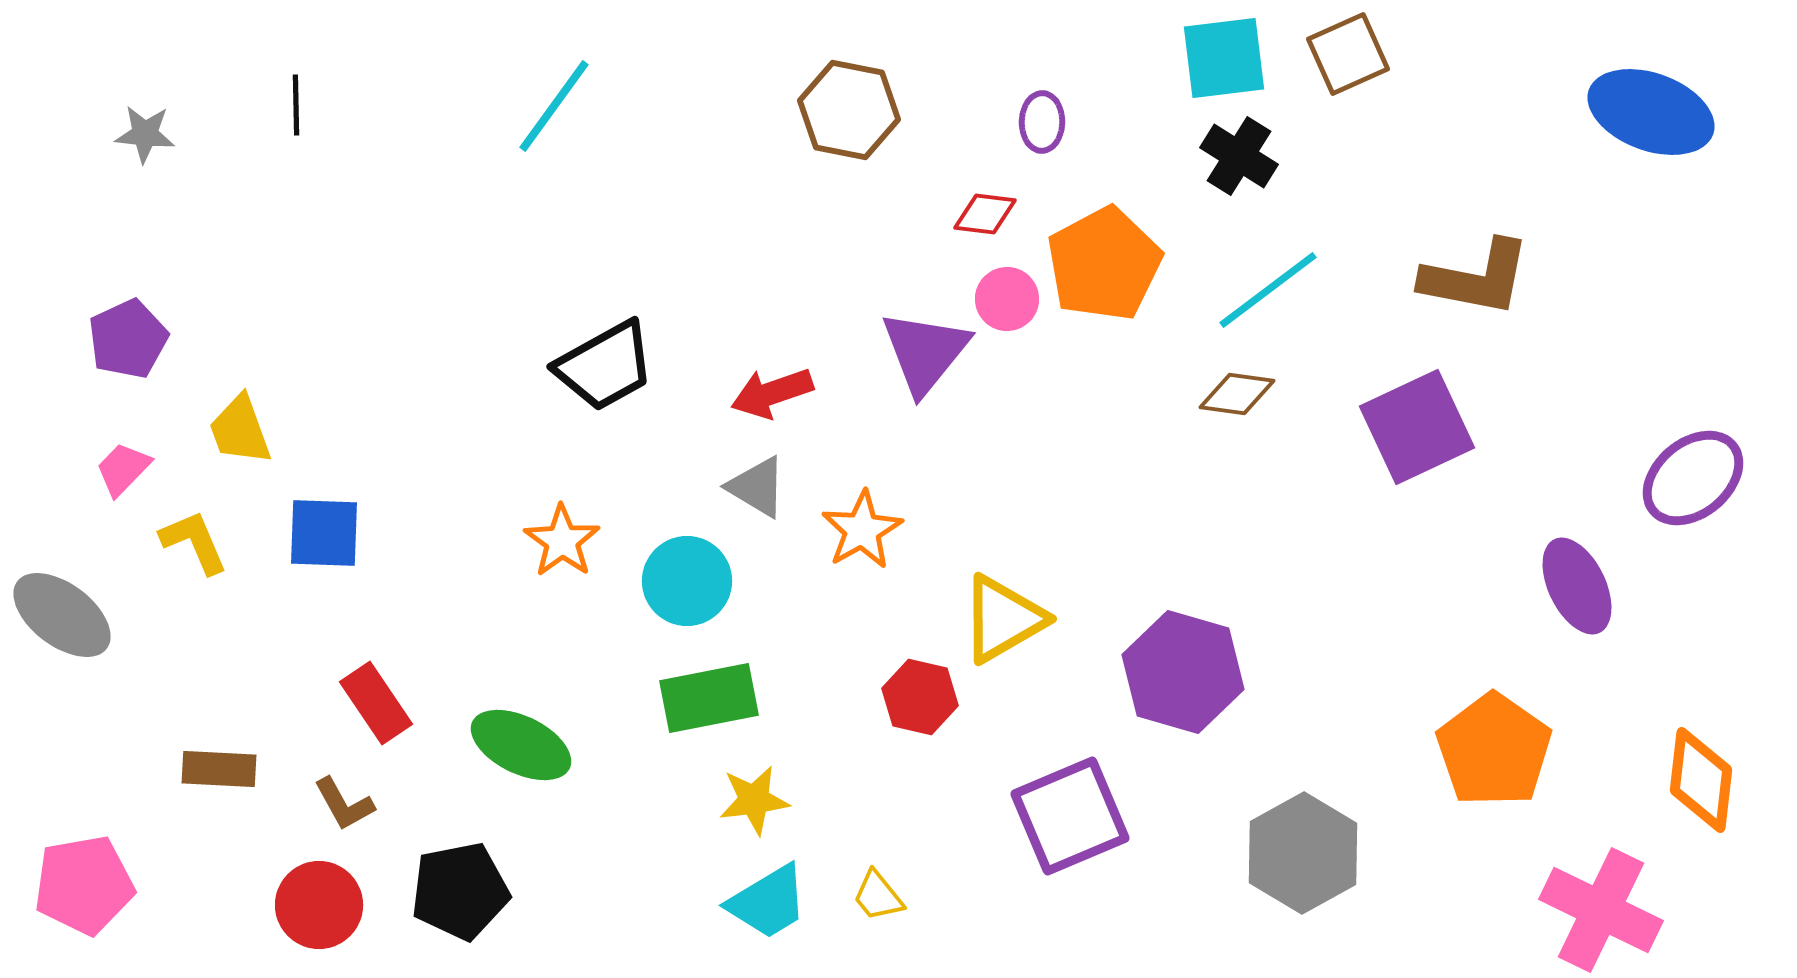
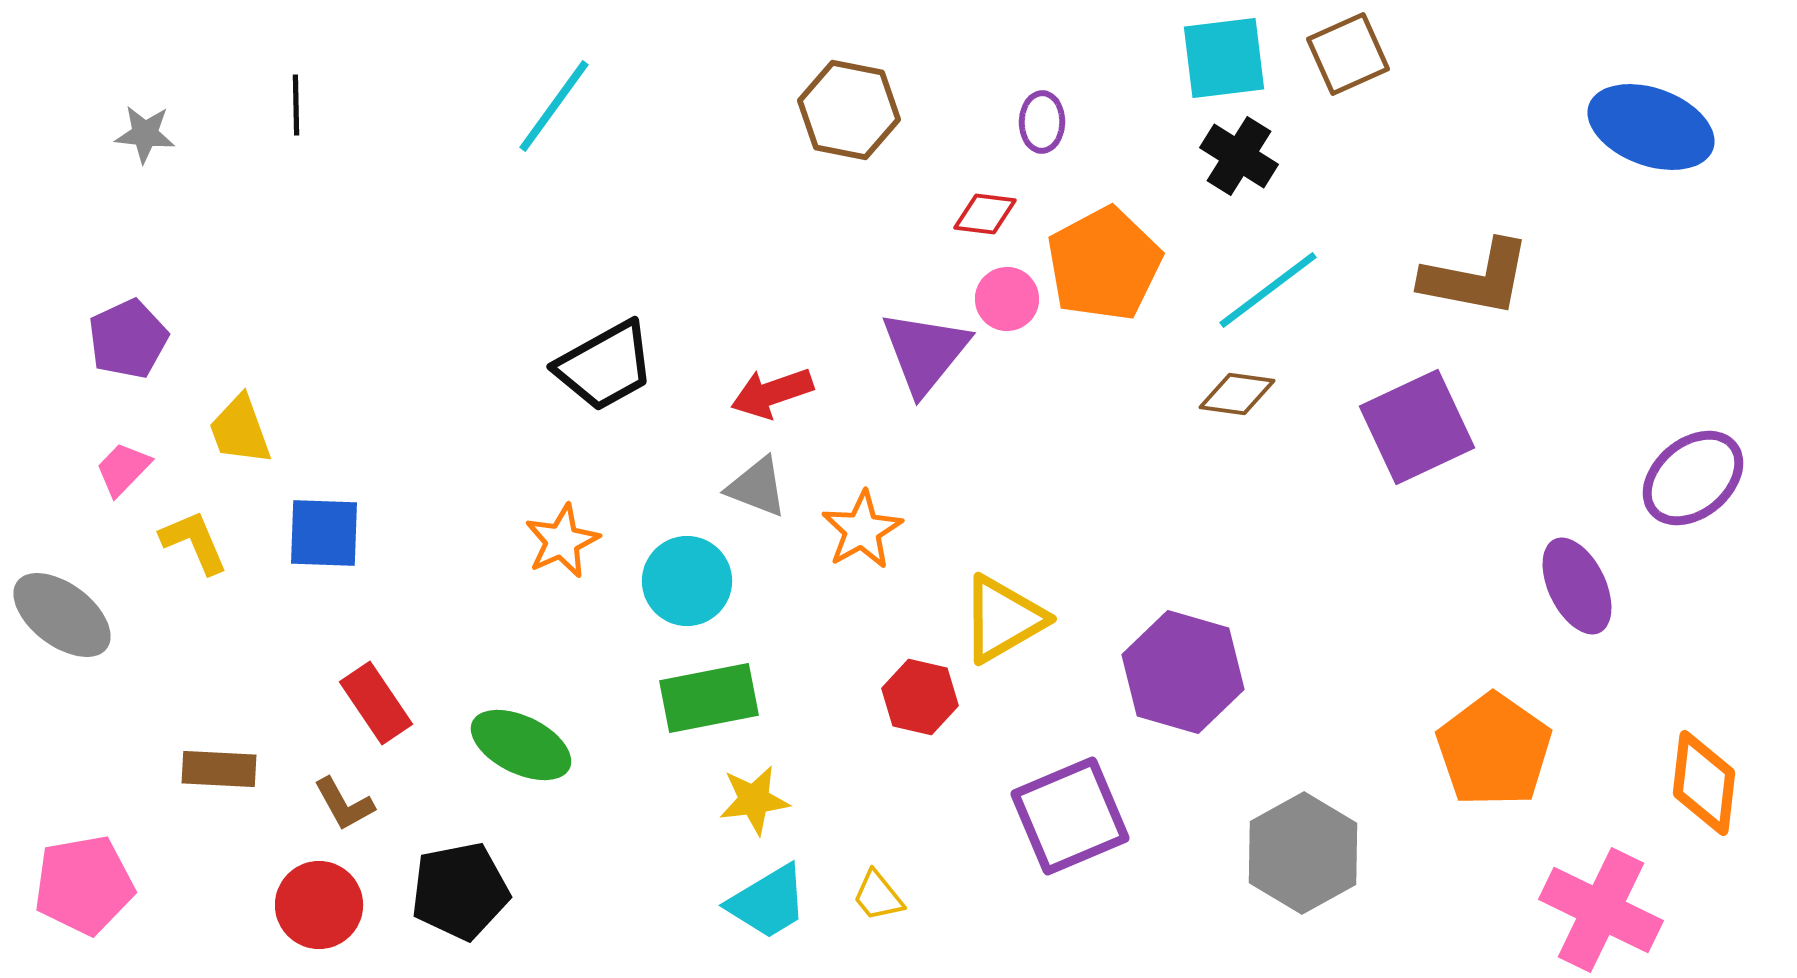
blue ellipse at (1651, 112): moved 15 px down
gray triangle at (757, 487): rotated 10 degrees counterclockwise
orange star at (562, 541): rotated 12 degrees clockwise
orange diamond at (1701, 780): moved 3 px right, 3 px down
